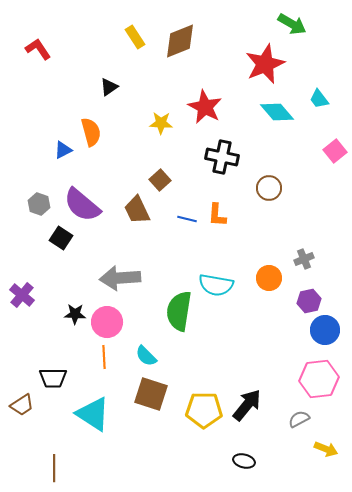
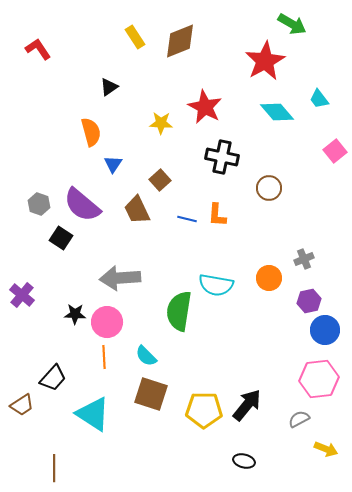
red star at (265, 64): moved 3 px up; rotated 6 degrees counterclockwise
blue triangle at (63, 150): moved 50 px right, 14 px down; rotated 30 degrees counterclockwise
black trapezoid at (53, 378): rotated 48 degrees counterclockwise
